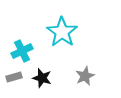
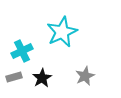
cyan star: rotated 12 degrees clockwise
black star: rotated 24 degrees clockwise
